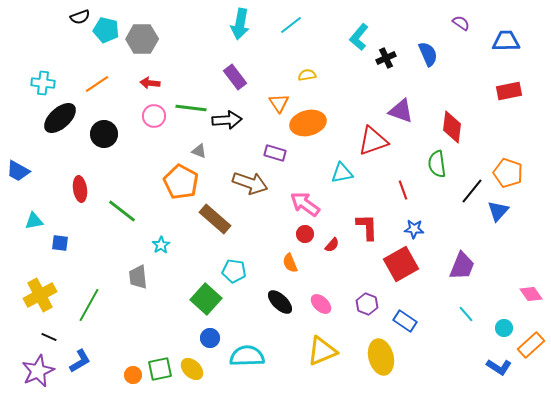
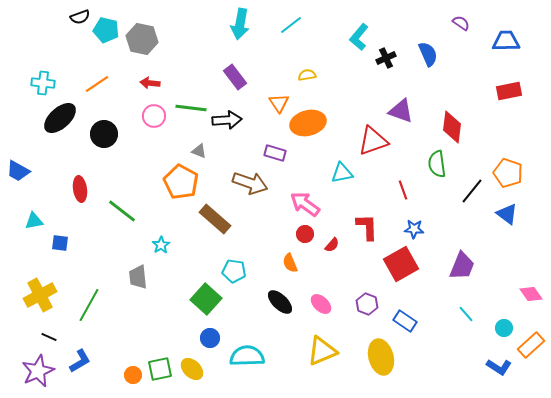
gray hexagon at (142, 39): rotated 12 degrees clockwise
blue triangle at (498, 211): moved 9 px right, 3 px down; rotated 35 degrees counterclockwise
